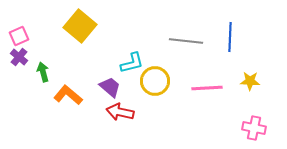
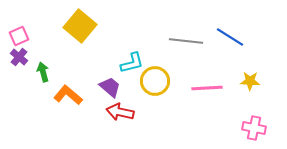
blue line: rotated 60 degrees counterclockwise
